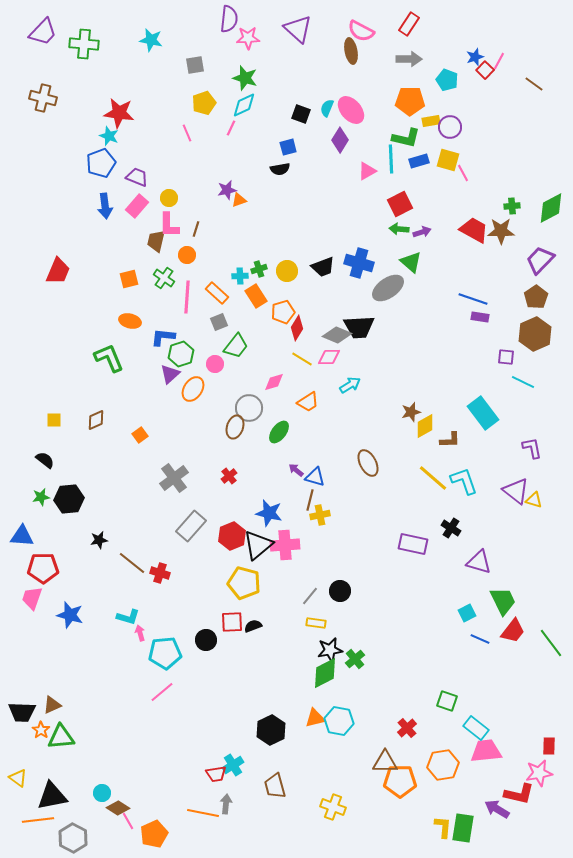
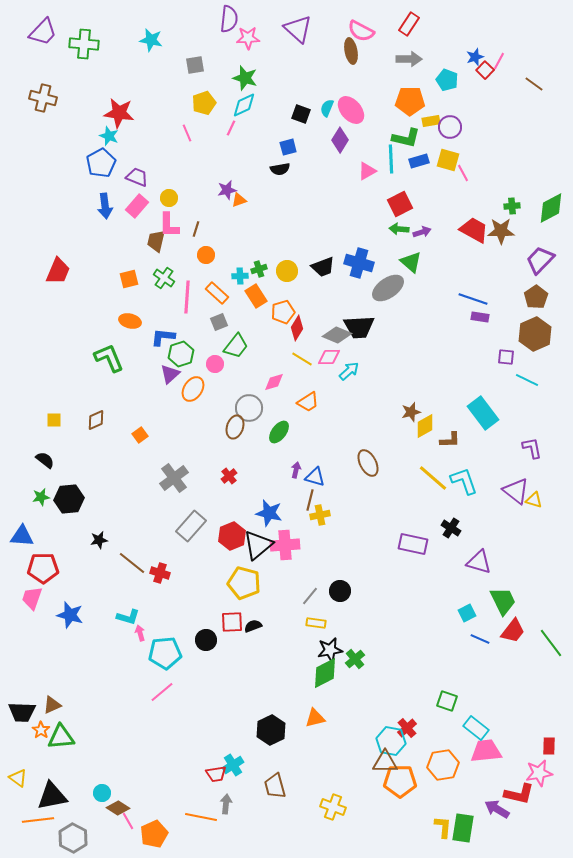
blue pentagon at (101, 163): rotated 8 degrees counterclockwise
orange circle at (187, 255): moved 19 px right
cyan line at (523, 382): moved 4 px right, 2 px up
cyan arrow at (350, 385): moved 1 px left, 14 px up; rotated 10 degrees counterclockwise
purple arrow at (296, 470): rotated 63 degrees clockwise
cyan hexagon at (339, 721): moved 52 px right, 20 px down
orange line at (203, 813): moved 2 px left, 4 px down
